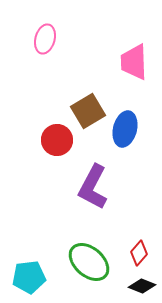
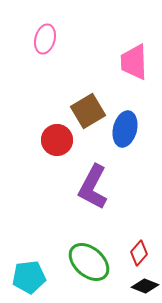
black diamond: moved 3 px right
